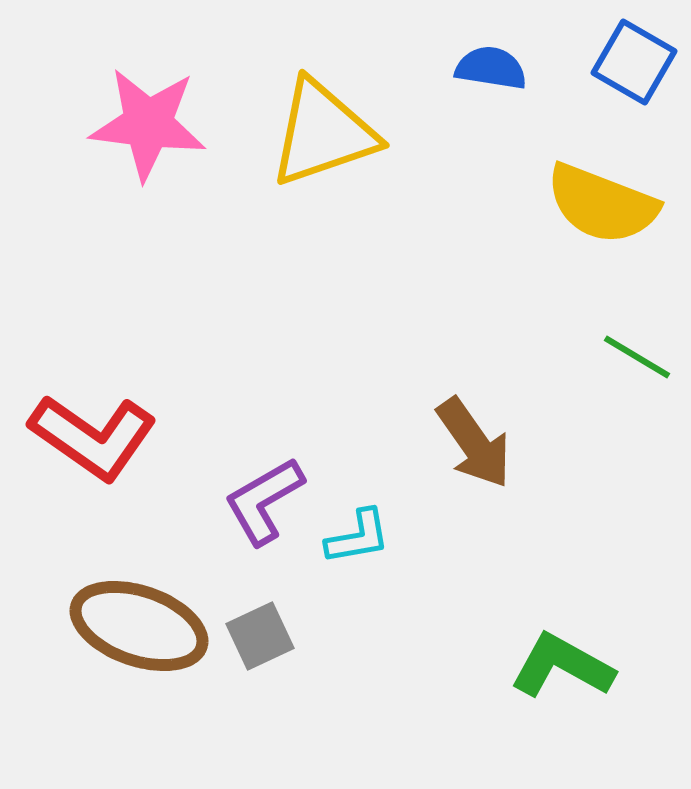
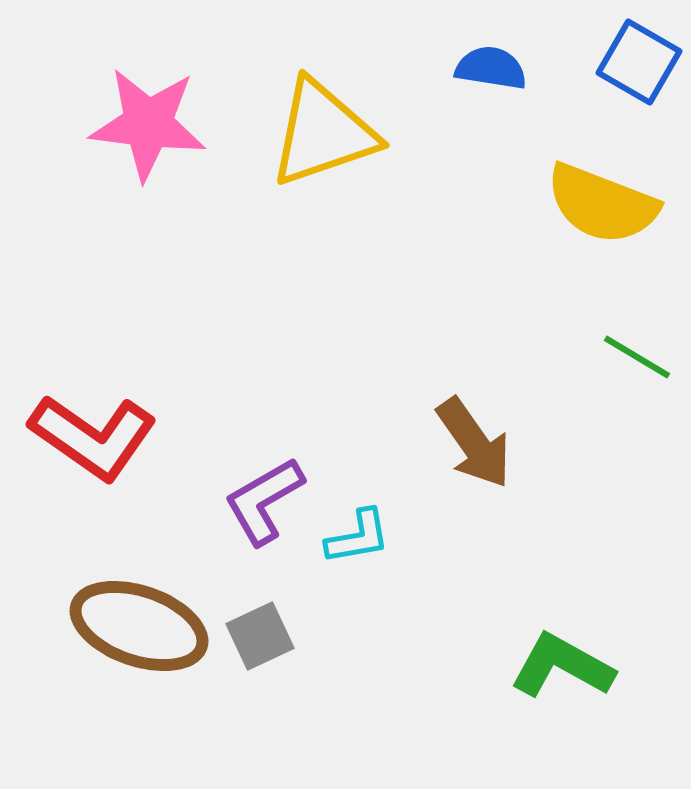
blue square: moved 5 px right
